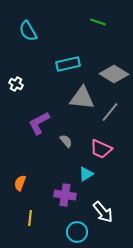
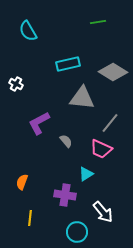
green line: rotated 28 degrees counterclockwise
gray diamond: moved 1 px left, 2 px up
gray line: moved 11 px down
orange semicircle: moved 2 px right, 1 px up
